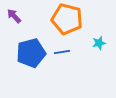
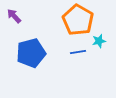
orange pentagon: moved 11 px right, 1 px down; rotated 16 degrees clockwise
cyan star: moved 2 px up
blue line: moved 16 px right
